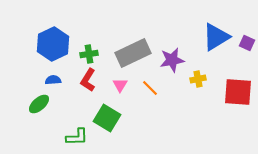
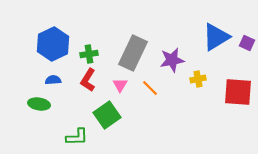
gray rectangle: rotated 40 degrees counterclockwise
green ellipse: rotated 50 degrees clockwise
green square: moved 3 px up; rotated 24 degrees clockwise
